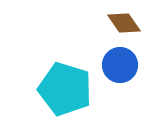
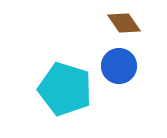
blue circle: moved 1 px left, 1 px down
